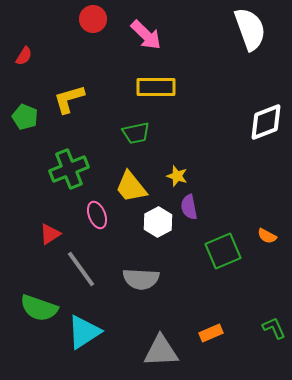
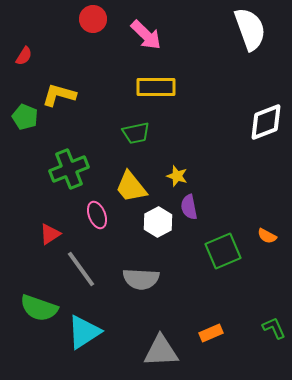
yellow L-shape: moved 10 px left, 4 px up; rotated 32 degrees clockwise
